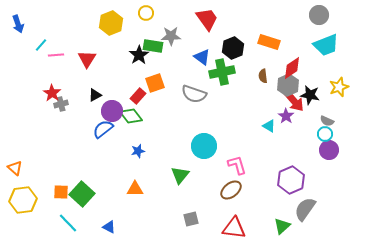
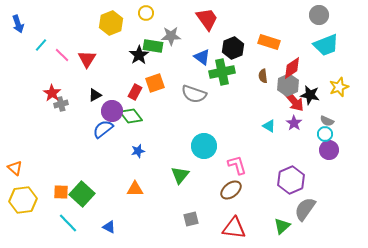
pink line at (56, 55): moved 6 px right; rotated 49 degrees clockwise
red rectangle at (138, 96): moved 3 px left, 4 px up; rotated 14 degrees counterclockwise
purple star at (286, 116): moved 8 px right, 7 px down
